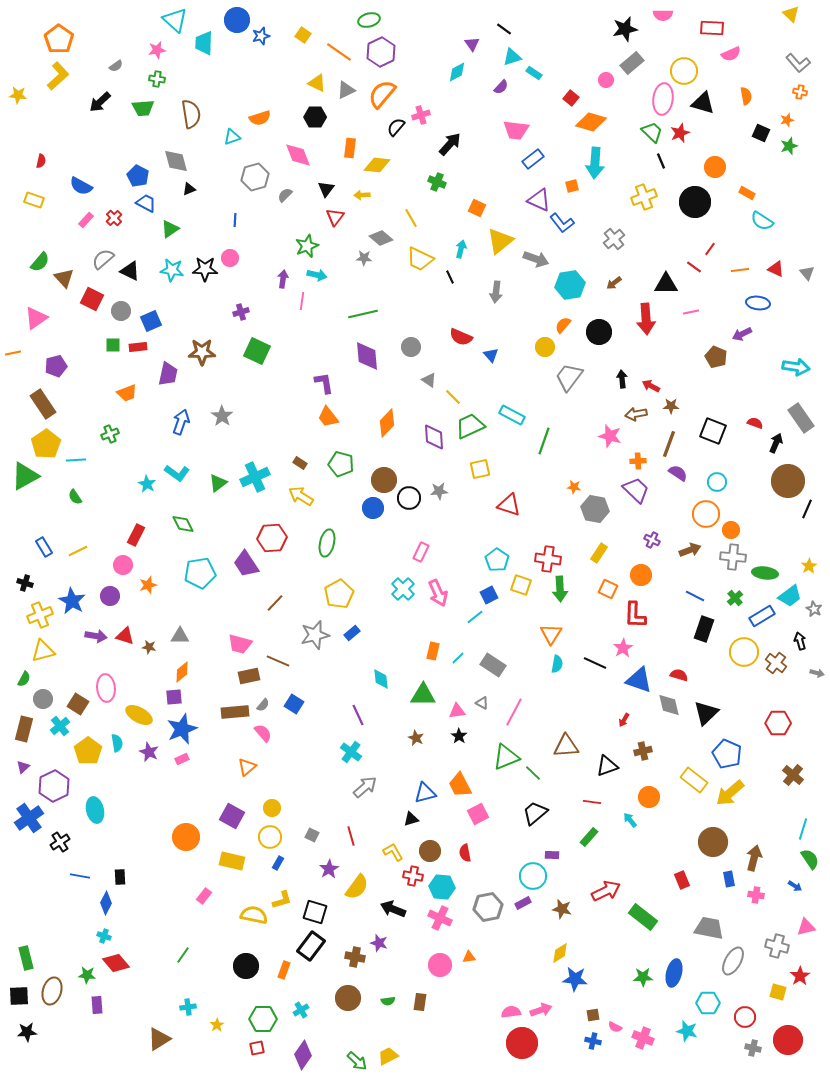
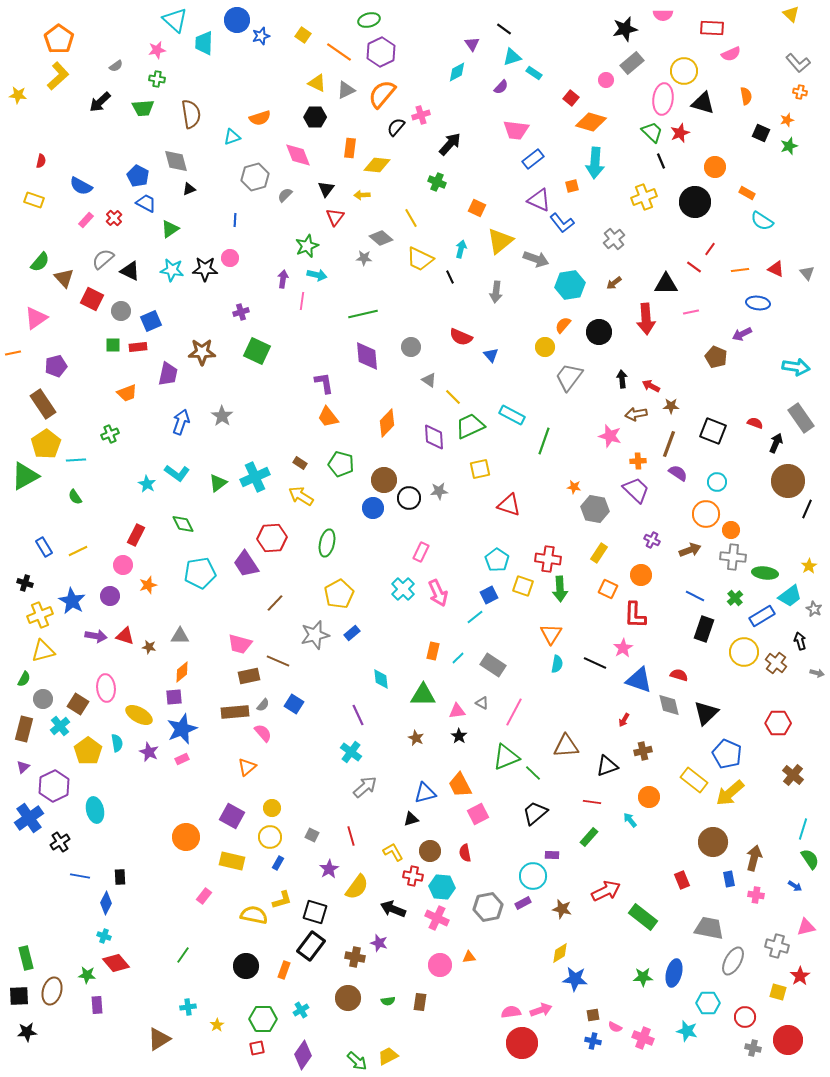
yellow square at (521, 585): moved 2 px right, 1 px down
pink cross at (440, 918): moved 3 px left
